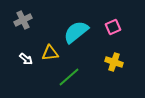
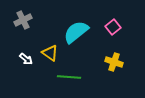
pink square: rotated 14 degrees counterclockwise
yellow triangle: rotated 42 degrees clockwise
green line: rotated 45 degrees clockwise
